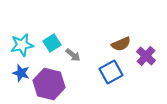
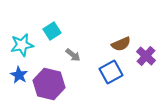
cyan square: moved 12 px up
blue star: moved 2 px left, 2 px down; rotated 12 degrees clockwise
